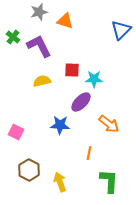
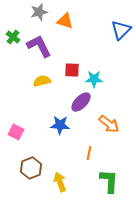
brown hexagon: moved 2 px right, 2 px up; rotated 10 degrees clockwise
